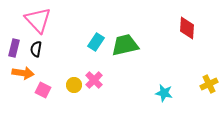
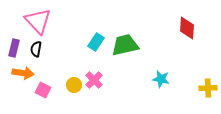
pink triangle: moved 1 px down
yellow cross: moved 1 px left, 4 px down; rotated 24 degrees clockwise
cyan star: moved 3 px left, 14 px up
